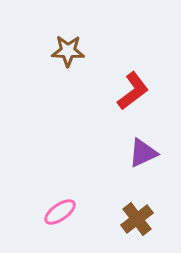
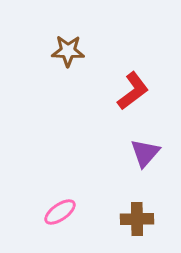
purple triangle: moved 2 px right; rotated 24 degrees counterclockwise
brown cross: rotated 36 degrees clockwise
